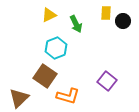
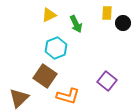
yellow rectangle: moved 1 px right
black circle: moved 2 px down
